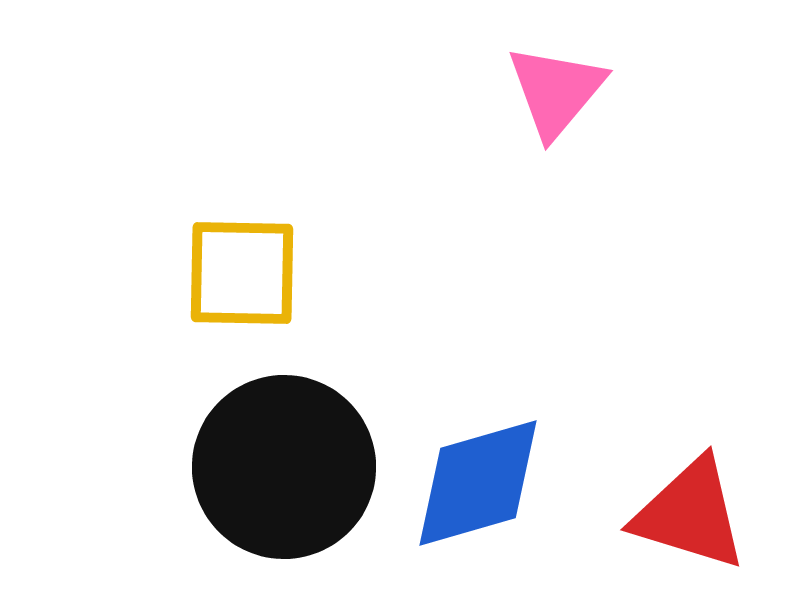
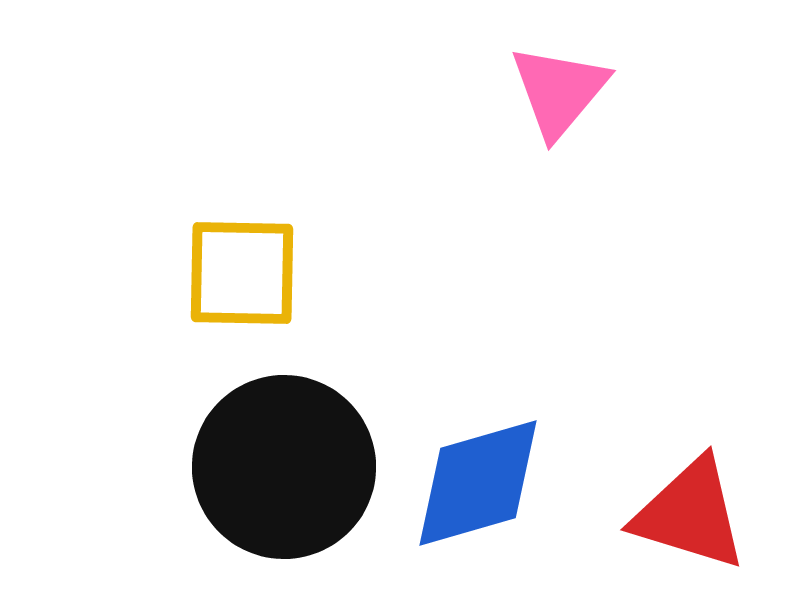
pink triangle: moved 3 px right
